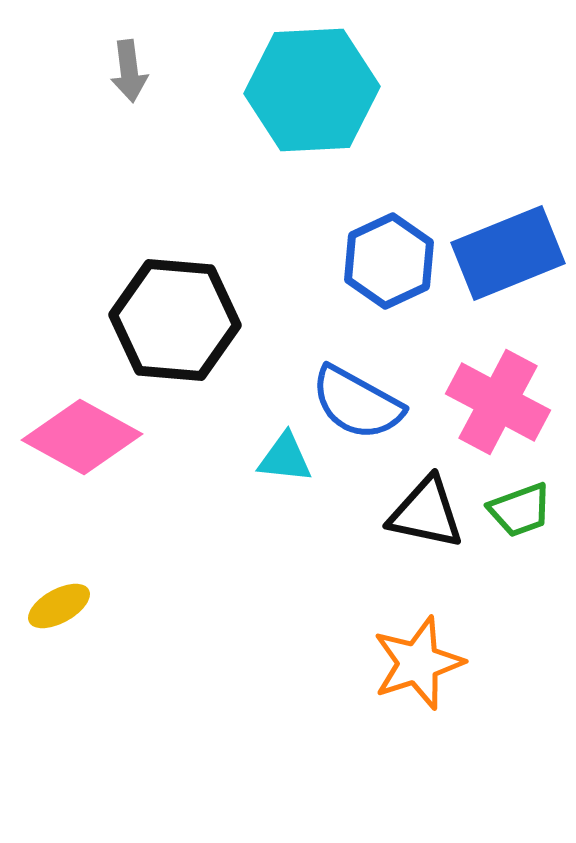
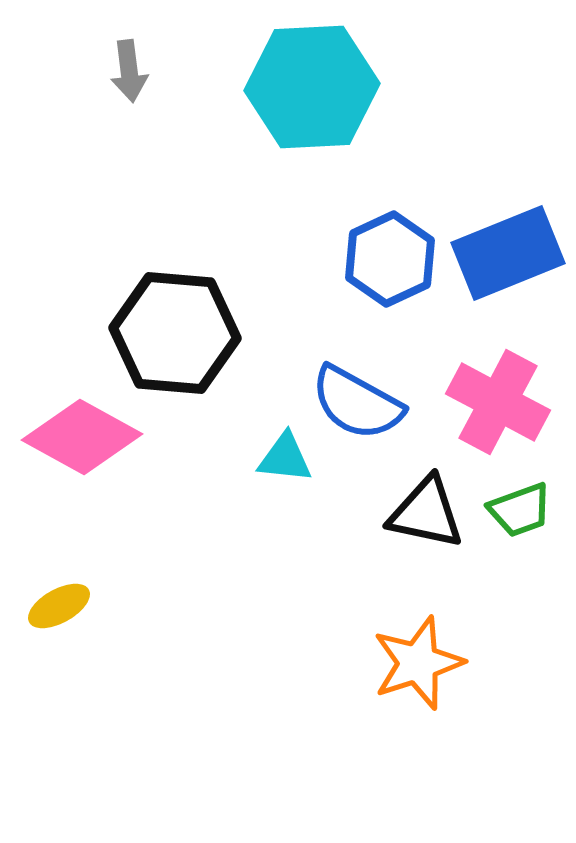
cyan hexagon: moved 3 px up
blue hexagon: moved 1 px right, 2 px up
black hexagon: moved 13 px down
